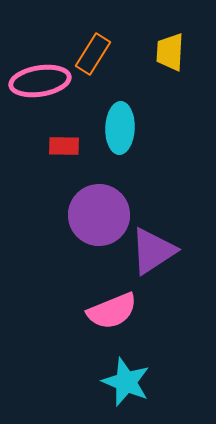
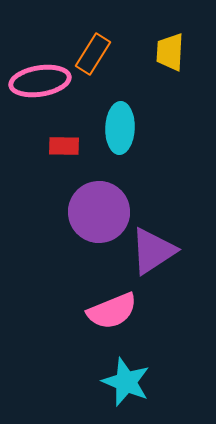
purple circle: moved 3 px up
